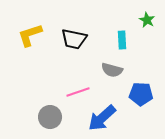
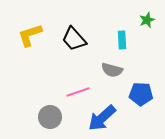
green star: rotated 21 degrees clockwise
black trapezoid: rotated 36 degrees clockwise
